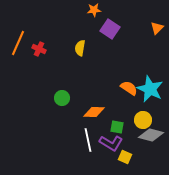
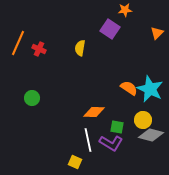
orange star: moved 31 px right
orange triangle: moved 5 px down
green circle: moved 30 px left
yellow square: moved 50 px left, 5 px down
